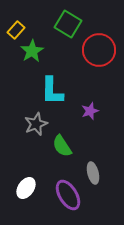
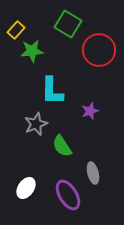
green star: rotated 25 degrees clockwise
